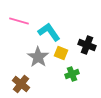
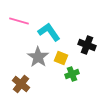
yellow square: moved 5 px down
